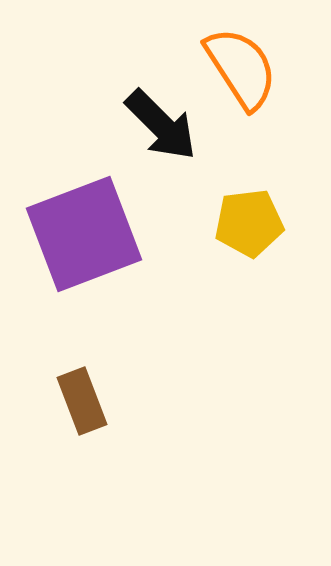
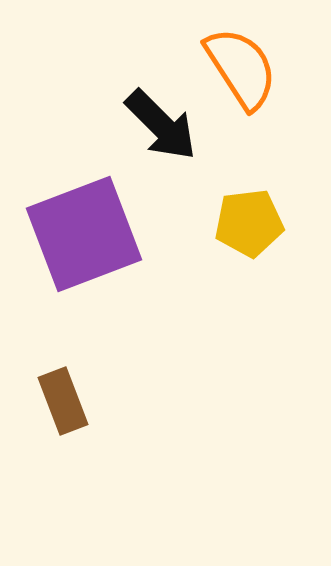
brown rectangle: moved 19 px left
